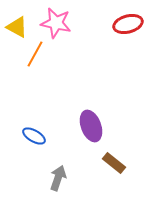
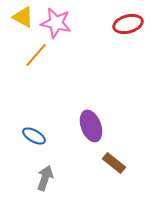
yellow triangle: moved 6 px right, 10 px up
orange line: moved 1 px right, 1 px down; rotated 12 degrees clockwise
gray arrow: moved 13 px left
